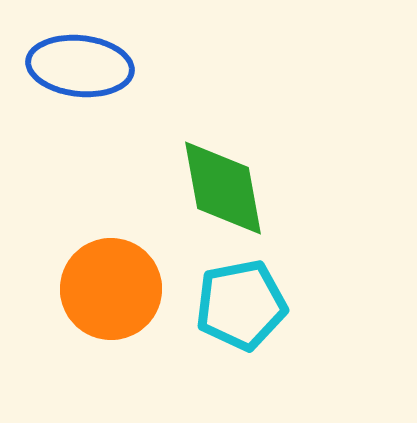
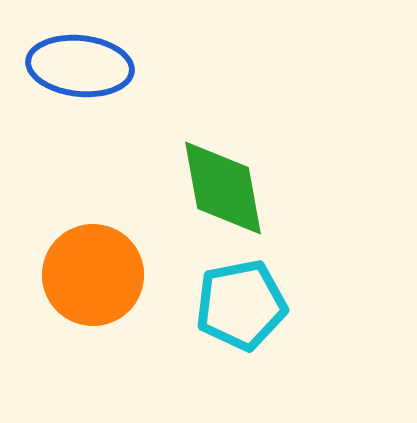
orange circle: moved 18 px left, 14 px up
